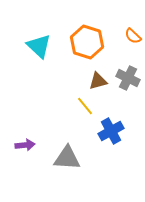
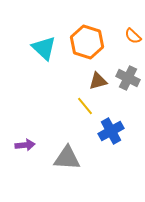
cyan triangle: moved 5 px right, 2 px down
